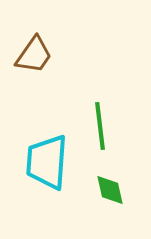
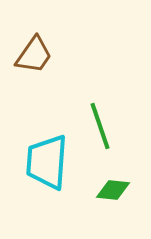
green line: rotated 12 degrees counterclockwise
green diamond: moved 3 px right; rotated 72 degrees counterclockwise
